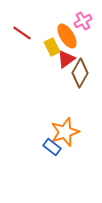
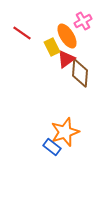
brown diamond: rotated 24 degrees counterclockwise
